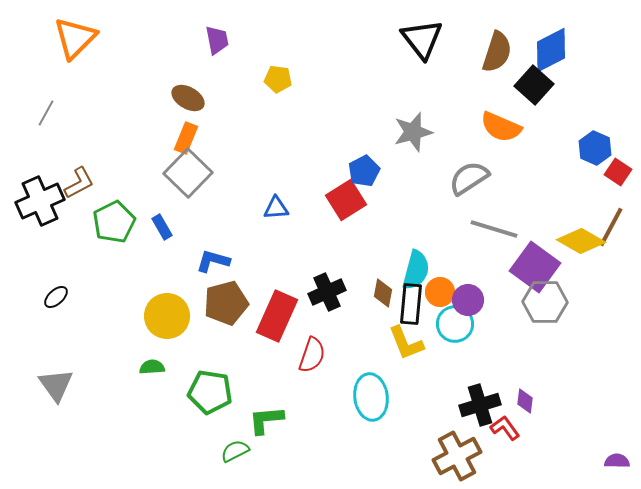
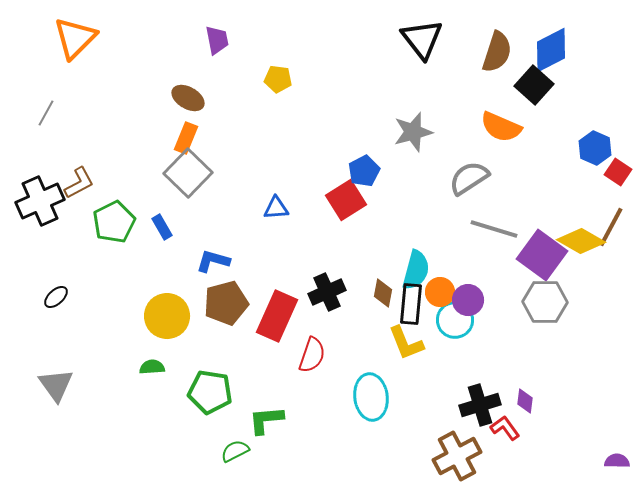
purple square at (535, 267): moved 7 px right, 12 px up
cyan circle at (455, 324): moved 4 px up
